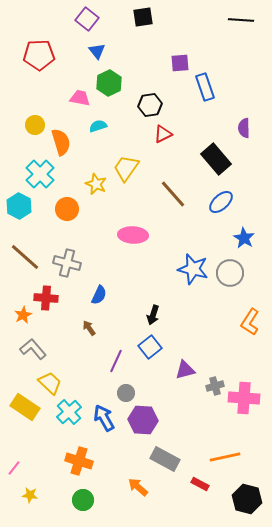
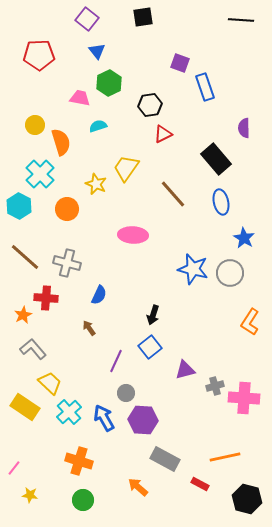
purple square at (180, 63): rotated 24 degrees clockwise
blue ellipse at (221, 202): rotated 60 degrees counterclockwise
